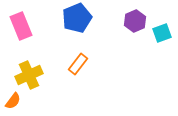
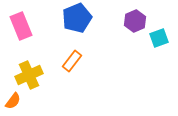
cyan square: moved 3 px left, 5 px down
orange rectangle: moved 6 px left, 3 px up
